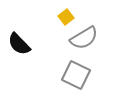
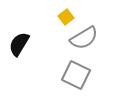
black semicircle: rotated 75 degrees clockwise
